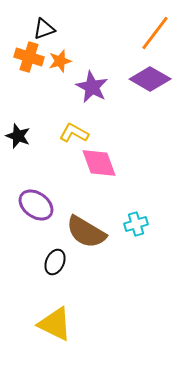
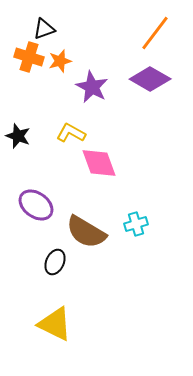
yellow L-shape: moved 3 px left
